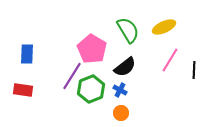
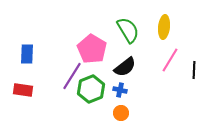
yellow ellipse: rotated 60 degrees counterclockwise
blue cross: rotated 16 degrees counterclockwise
